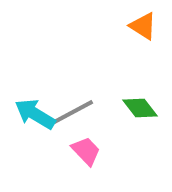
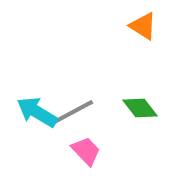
cyan arrow: moved 2 px right, 2 px up
